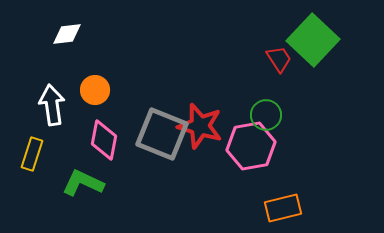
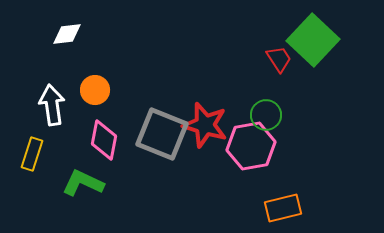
red star: moved 5 px right, 1 px up
